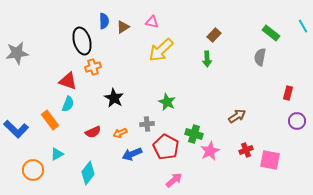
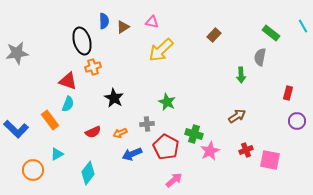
green arrow: moved 34 px right, 16 px down
